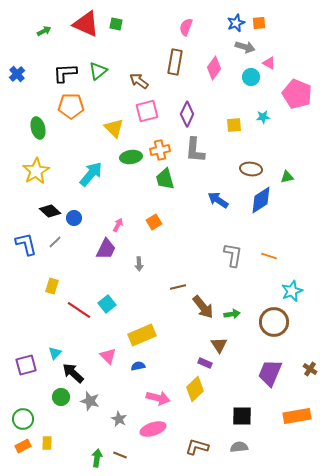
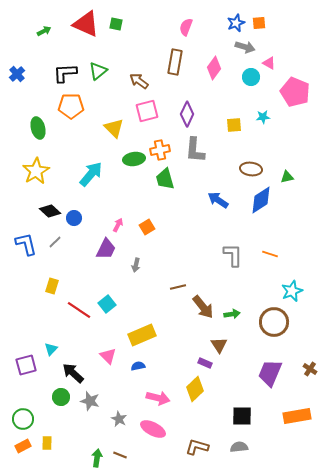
pink pentagon at (297, 94): moved 2 px left, 2 px up
green ellipse at (131, 157): moved 3 px right, 2 px down
orange square at (154, 222): moved 7 px left, 5 px down
gray L-shape at (233, 255): rotated 10 degrees counterclockwise
orange line at (269, 256): moved 1 px right, 2 px up
gray arrow at (139, 264): moved 3 px left, 1 px down; rotated 16 degrees clockwise
cyan triangle at (55, 353): moved 4 px left, 4 px up
pink ellipse at (153, 429): rotated 45 degrees clockwise
